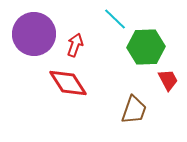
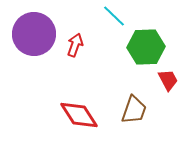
cyan line: moved 1 px left, 3 px up
red diamond: moved 11 px right, 32 px down
